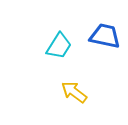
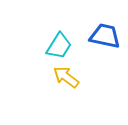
yellow arrow: moved 8 px left, 15 px up
